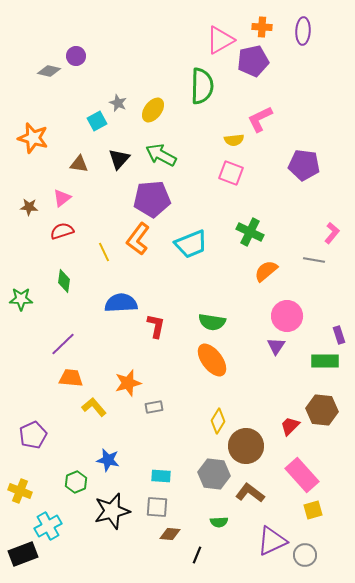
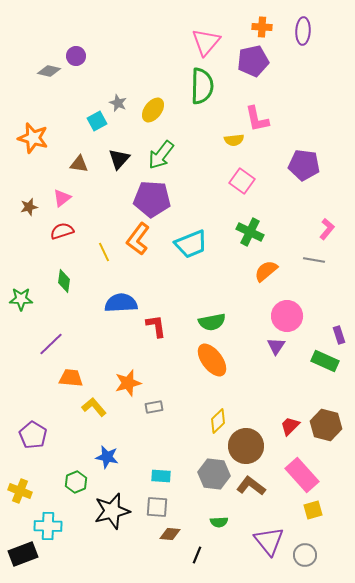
pink triangle at (220, 40): moved 14 px left, 2 px down; rotated 20 degrees counterclockwise
pink L-shape at (260, 119): moved 3 px left; rotated 76 degrees counterclockwise
green arrow at (161, 155): rotated 80 degrees counterclockwise
pink square at (231, 173): moved 11 px right, 8 px down; rotated 15 degrees clockwise
purple pentagon at (152, 199): rotated 9 degrees clockwise
brown star at (29, 207): rotated 18 degrees counterclockwise
pink L-shape at (332, 233): moved 5 px left, 4 px up
green semicircle at (212, 322): rotated 20 degrees counterclockwise
red L-shape at (156, 326): rotated 20 degrees counterclockwise
purple line at (63, 344): moved 12 px left
green rectangle at (325, 361): rotated 24 degrees clockwise
brown hexagon at (322, 410): moved 4 px right, 15 px down; rotated 8 degrees clockwise
yellow diamond at (218, 421): rotated 15 degrees clockwise
purple pentagon at (33, 435): rotated 16 degrees counterclockwise
blue star at (108, 460): moved 1 px left, 3 px up
brown L-shape at (250, 493): moved 1 px right, 7 px up
cyan cross at (48, 526): rotated 32 degrees clockwise
purple triangle at (272, 541): moved 3 px left; rotated 44 degrees counterclockwise
